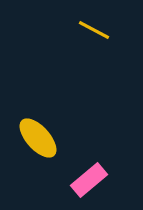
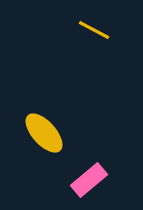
yellow ellipse: moved 6 px right, 5 px up
